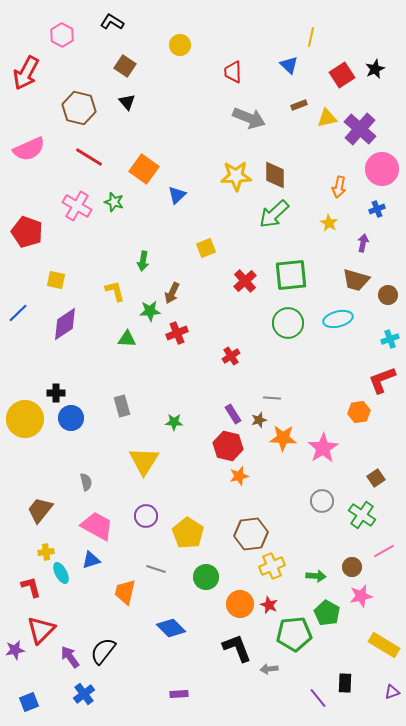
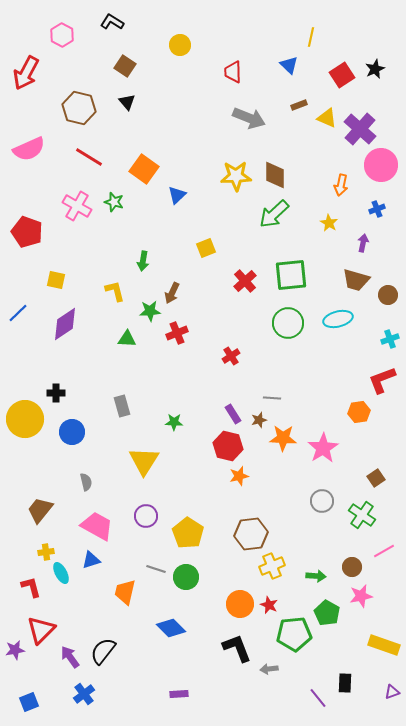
yellow triangle at (327, 118): rotated 35 degrees clockwise
pink circle at (382, 169): moved 1 px left, 4 px up
orange arrow at (339, 187): moved 2 px right, 2 px up
blue circle at (71, 418): moved 1 px right, 14 px down
green circle at (206, 577): moved 20 px left
yellow rectangle at (384, 645): rotated 12 degrees counterclockwise
